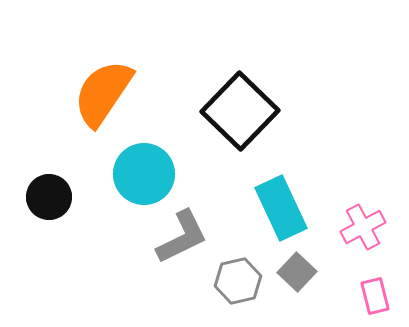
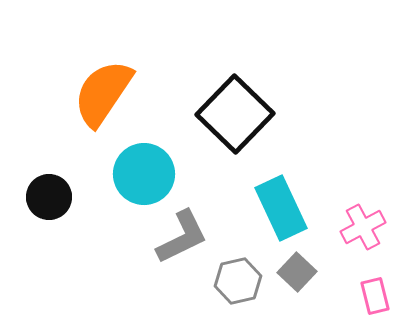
black square: moved 5 px left, 3 px down
